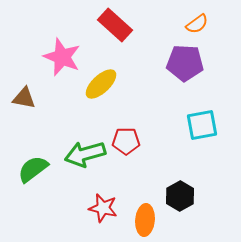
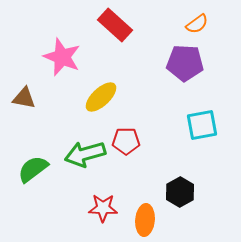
yellow ellipse: moved 13 px down
black hexagon: moved 4 px up
red star: rotated 12 degrees counterclockwise
